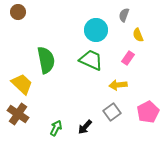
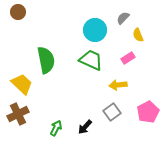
gray semicircle: moved 1 px left, 3 px down; rotated 24 degrees clockwise
cyan circle: moved 1 px left
pink rectangle: rotated 24 degrees clockwise
brown cross: rotated 30 degrees clockwise
